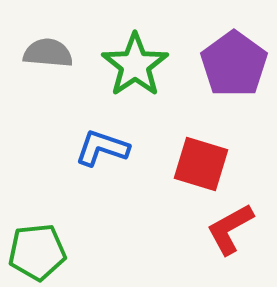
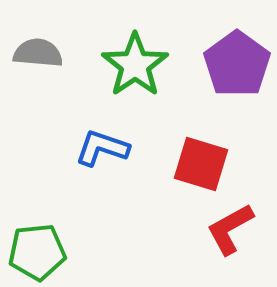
gray semicircle: moved 10 px left
purple pentagon: moved 3 px right
